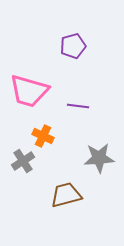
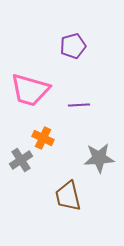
pink trapezoid: moved 1 px right, 1 px up
purple line: moved 1 px right, 1 px up; rotated 10 degrees counterclockwise
orange cross: moved 2 px down
gray cross: moved 2 px left, 1 px up
brown trapezoid: moved 2 px right, 1 px down; rotated 88 degrees counterclockwise
